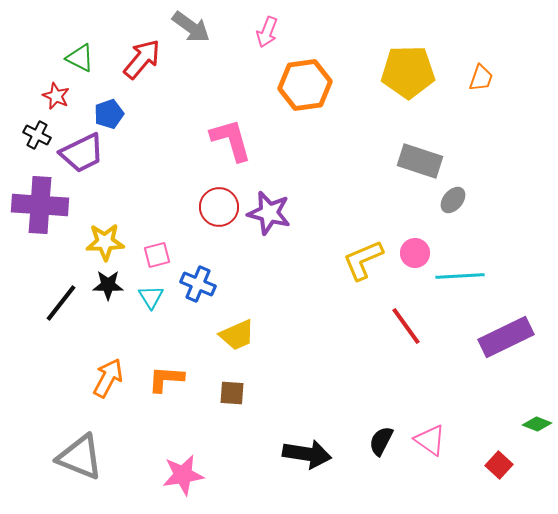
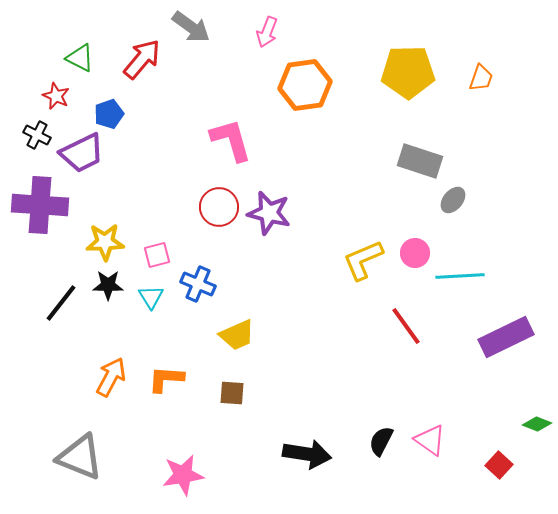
orange arrow: moved 3 px right, 1 px up
